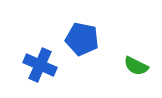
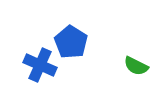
blue pentagon: moved 11 px left, 3 px down; rotated 20 degrees clockwise
